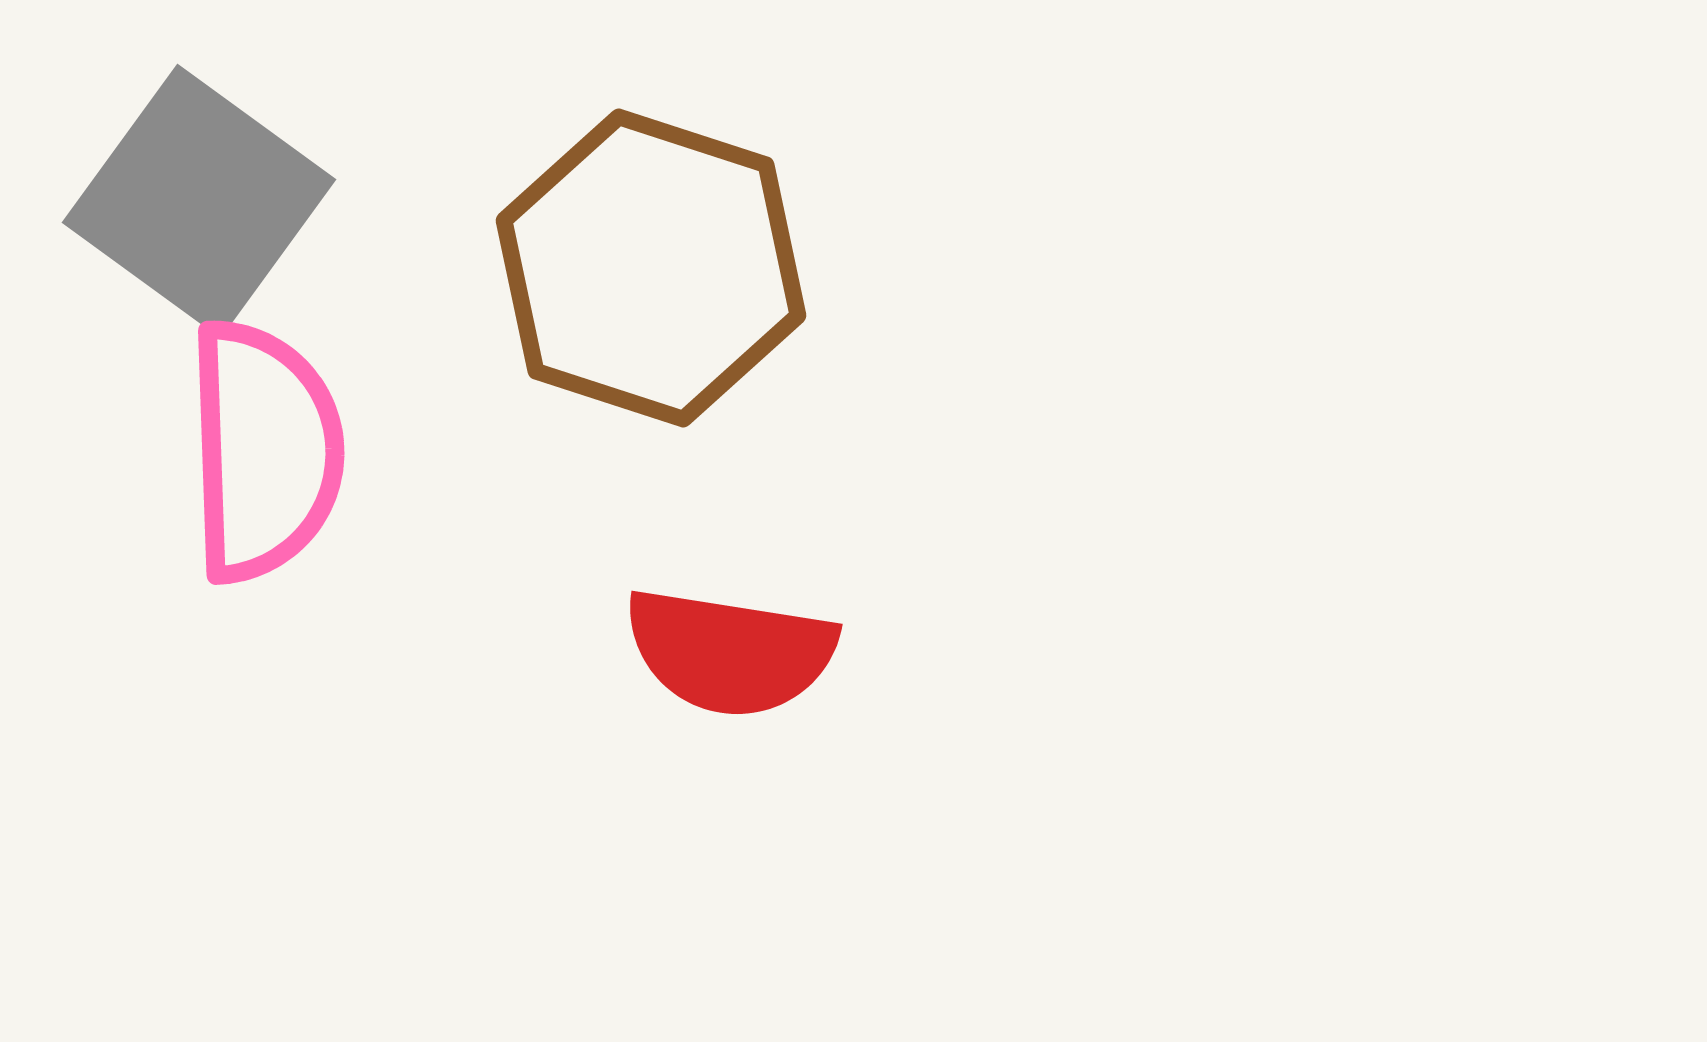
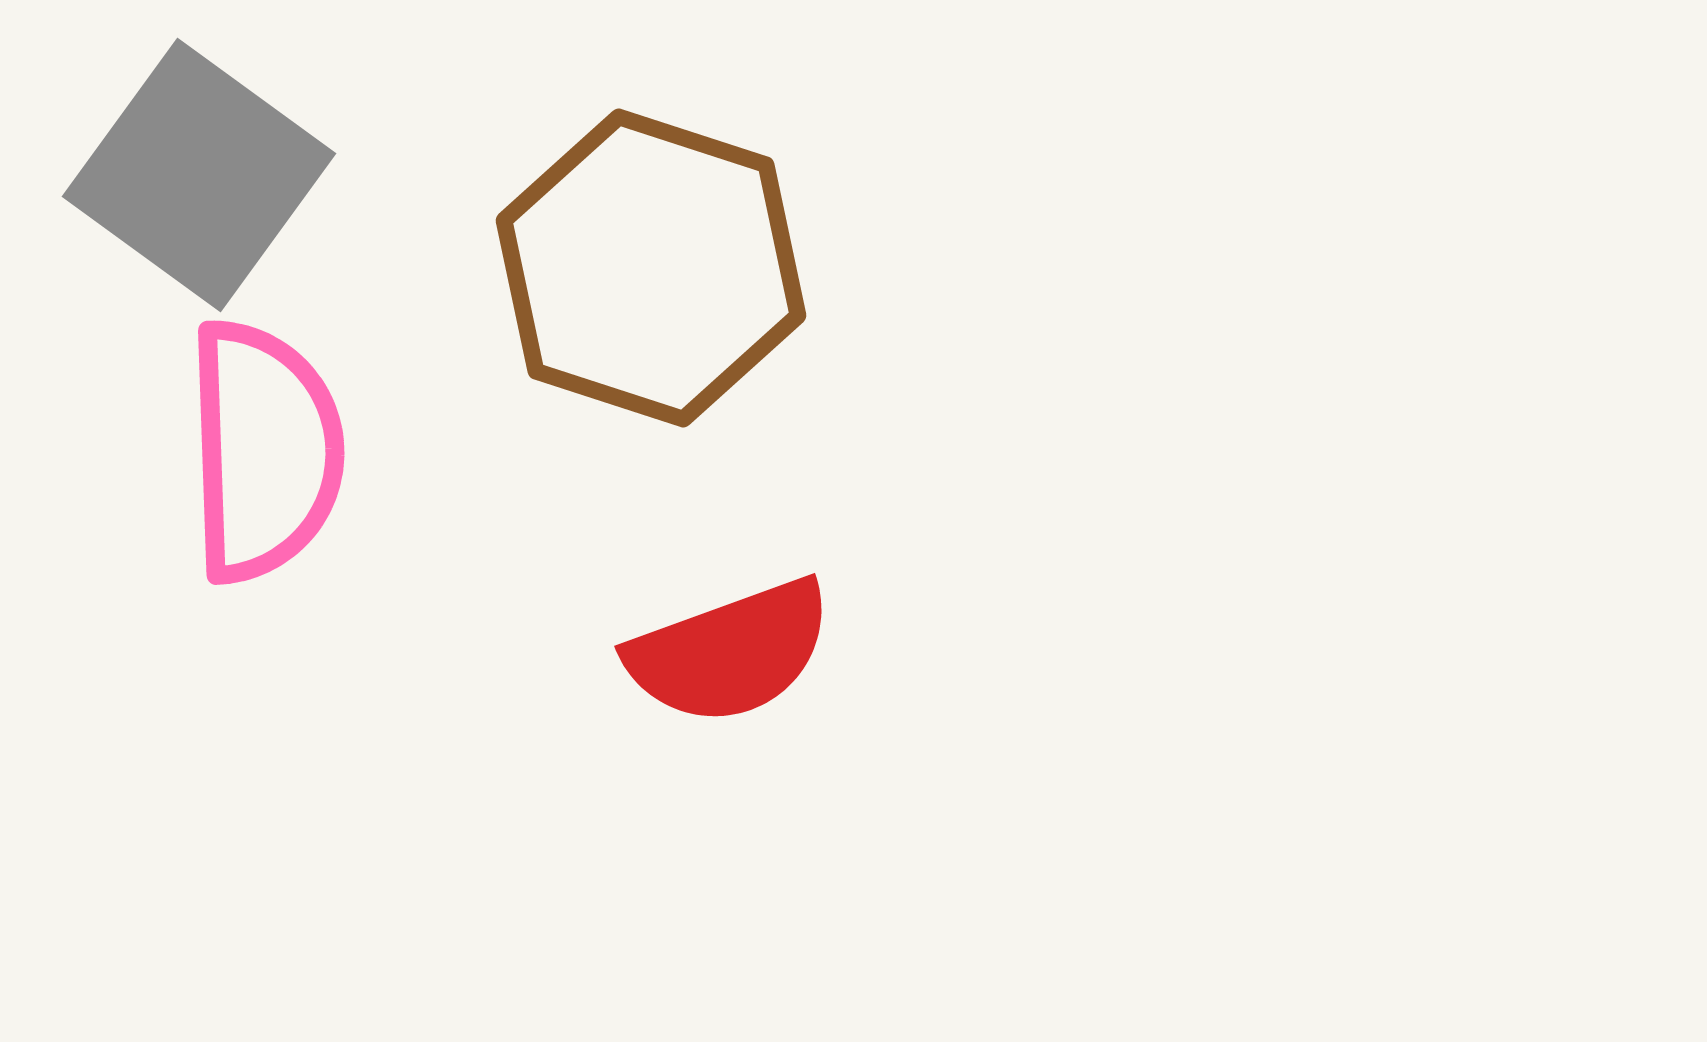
gray square: moved 26 px up
red semicircle: rotated 29 degrees counterclockwise
